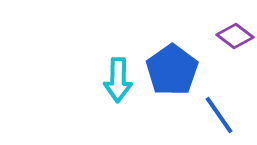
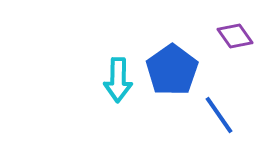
purple diamond: rotated 18 degrees clockwise
